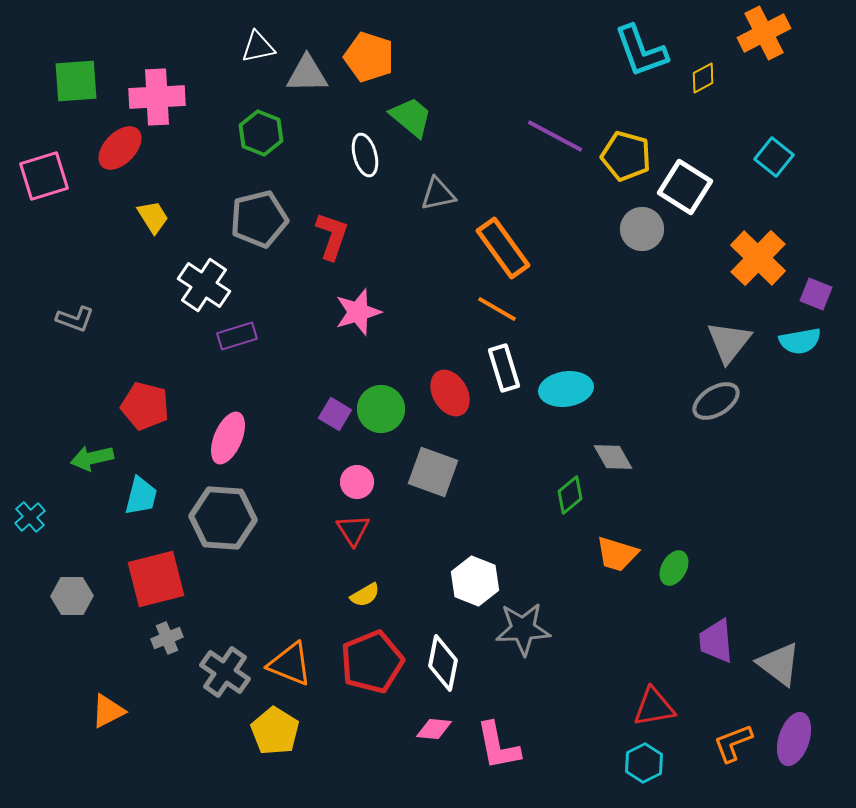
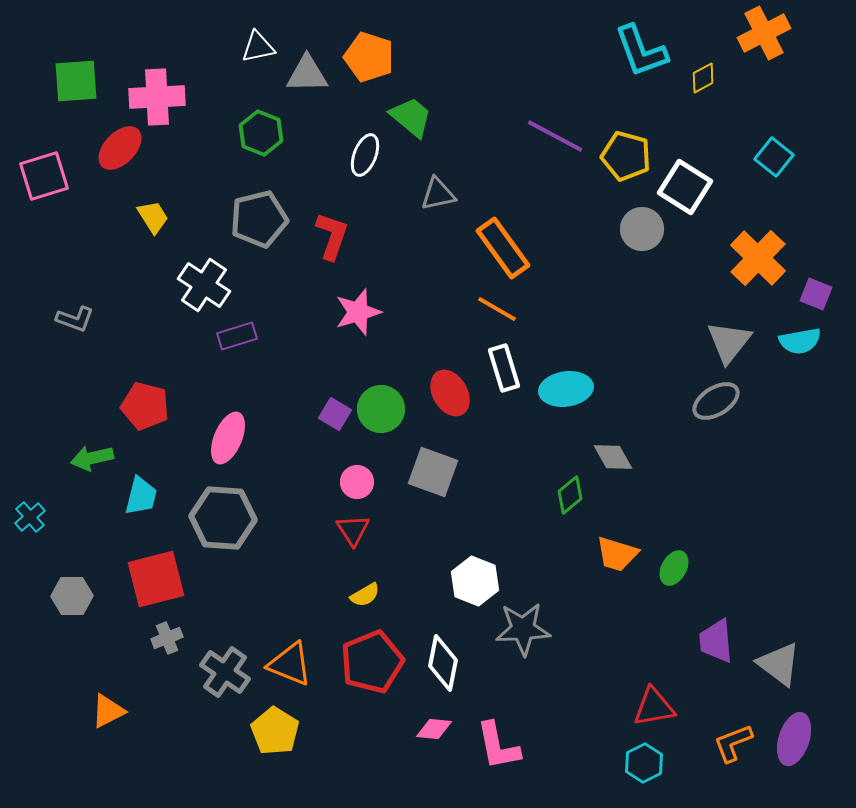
white ellipse at (365, 155): rotated 36 degrees clockwise
